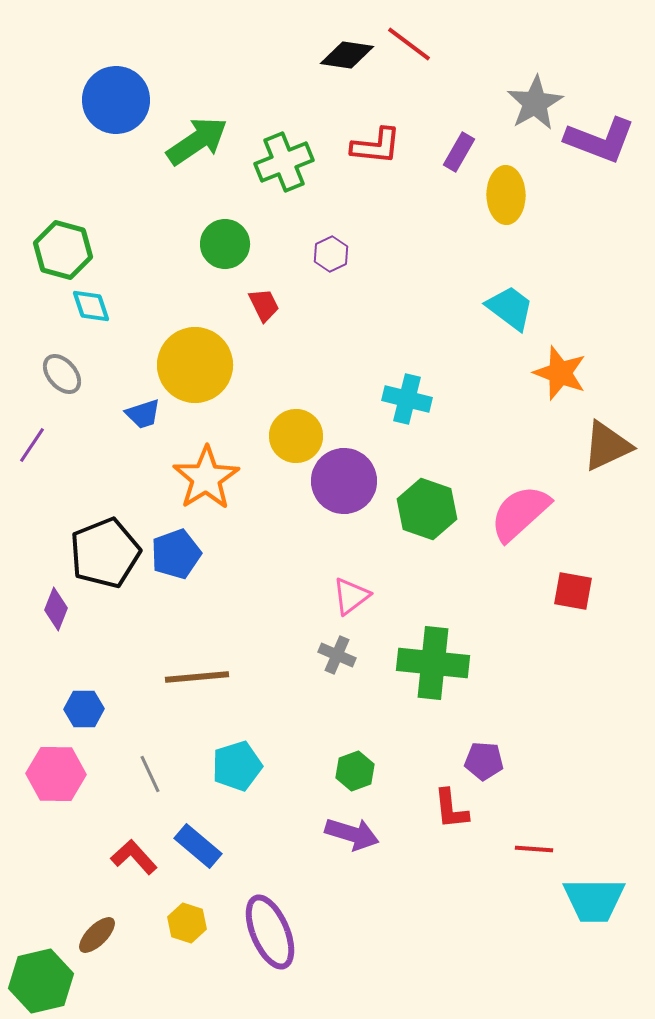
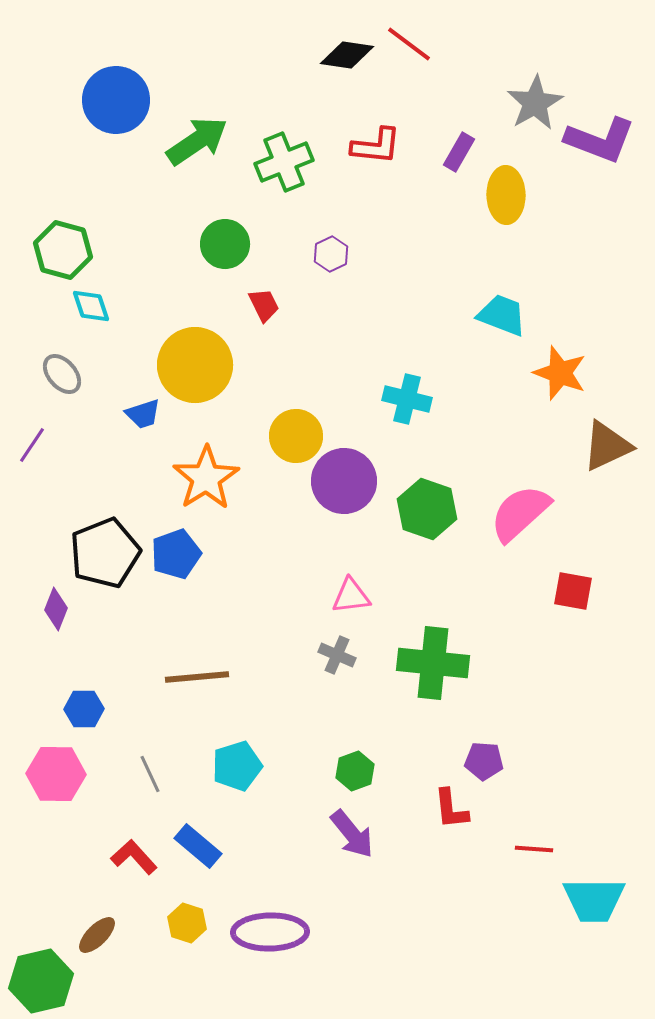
cyan trapezoid at (510, 308): moved 8 px left, 7 px down; rotated 16 degrees counterclockwise
pink triangle at (351, 596): rotated 30 degrees clockwise
purple arrow at (352, 834): rotated 34 degrees clockwise
purple ellipse at (270, 932): rotated 68 degrees counterclockwise
